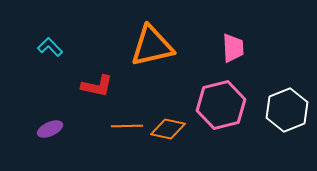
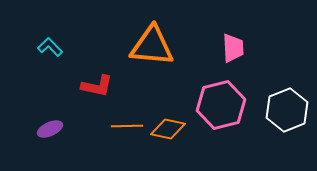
orange triangle: rotated 18 degrees clockwise
